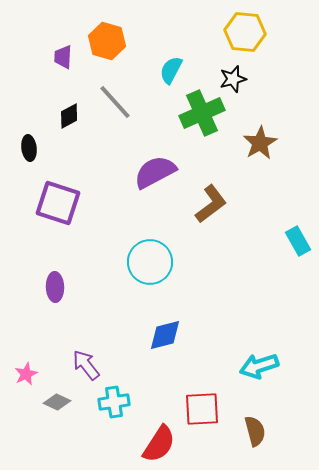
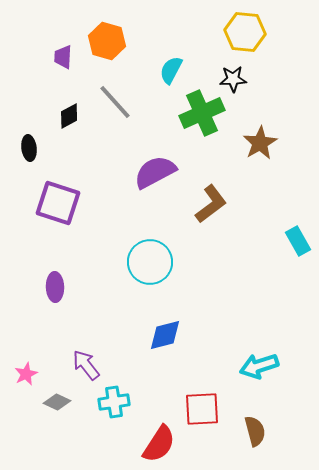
black star: rotated 12 degrees clockwise
